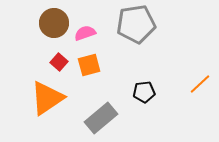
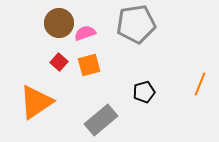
brown circle: moved 5 px right
orange line: rotated 25 degrees counterclockwise
black pentagon: rotated 10 degrees counterclockwise
orange triangle: moved 11 px left, 4 px down
gray rectangle: moved 2 px down
